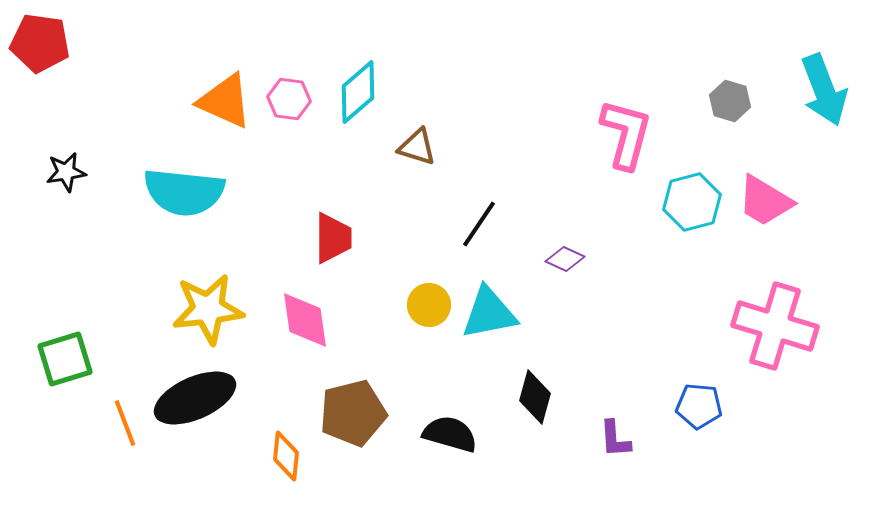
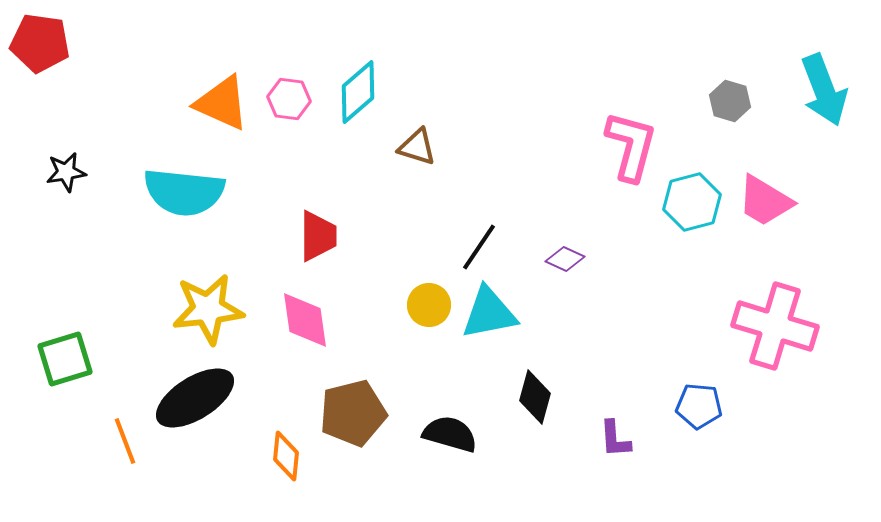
orange triangle: moved 3 px left, 2 px down
pink L-shape: moved 5 px right, 12 px down
black line: moved 23 px down
red trapezoid: moved 15 px left, 2 px up
black ellipse: rotated 8 degrees counterclockwise
orange line: moved 18 px down
